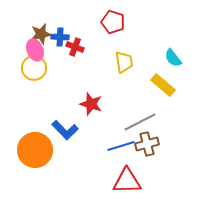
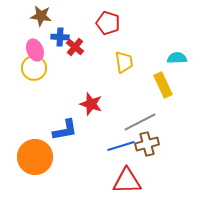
red pentagon: moved 5 px left, 1 px down
brown star: moved 18 px up; rotated 20 degrees clockwise
red cross: rotated 18 degrees clockwise
cyan semicircle: moved 4 px right; rotated 126 degrees clockwise
yellow rectangle: rotated 25 degrees clockwise
blue L-shape: rotated 56 degrees counterclockwise
orange circle: moved 7 px down
